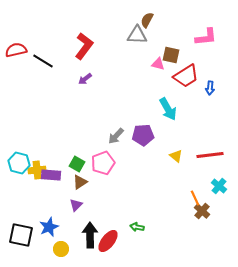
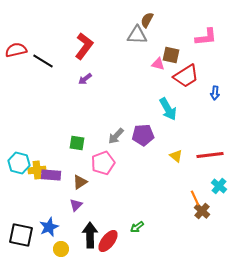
blue arrow: moved 5 px right, 5 px down
green square: moved 21 px up; rotated 21 degrees counterclockwise
green arrow: rotated 48 degrees counterclockwise
